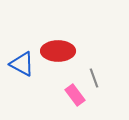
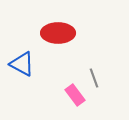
red ellipse: moved 18 px up
